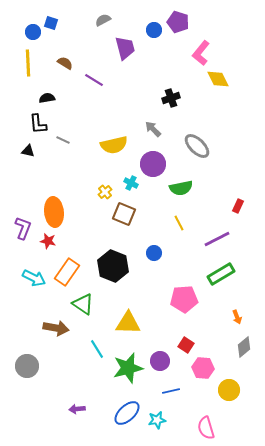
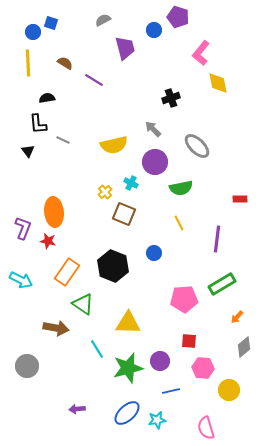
purple pentagon at (178, 22): moved 5 px up
yellow diamond at (218, 79): moved 4 px down; rotated 15 degrees clockwise
black triangle at (28, 151): rotated 40 degrees clockwise
purple circle at (153, 164): moved 2 px right, 2 px up
red rectangle at (238, 206): moved 2 px right, 7 px up; rotated 64 degrees clockwise
purple line at (217, 239): rotated 56 degrees counterclockwise
green rectangle at (221, 274): moved 1 px right, 10 px down
cyan arrow at (34, 278): moved 13 px left, 2 px down
orange arrow at (237, 317): rotated 64 degrees clockwise
red square at (186, 345): moved 3 px right, 4 px up; rotated 28 degrees counterclockwise
